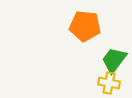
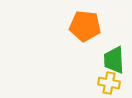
green trapezoid: rotated 40 degrees counterclockwise
